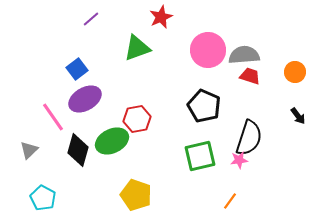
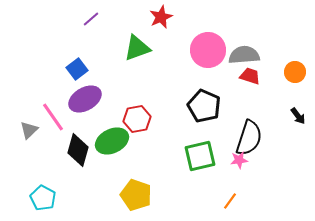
gray triangle: moved 20 px up
